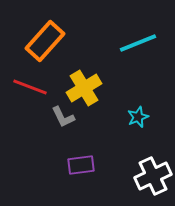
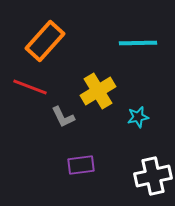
cyan line: rotated 21 degrees clockwise
yellow cross: moved 14 px right, 3 px down
cyan star: rotated 10 degrees clockwise
white cross: rotated 12 degrees clockwise
